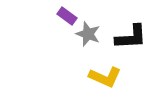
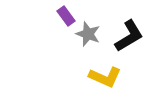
purple rectangle: moved 1 px left; rotated 18 degrees clockwise
black L-shape: moved 2 px left, 1 px up; rotated 28 degrees counterclockwise
